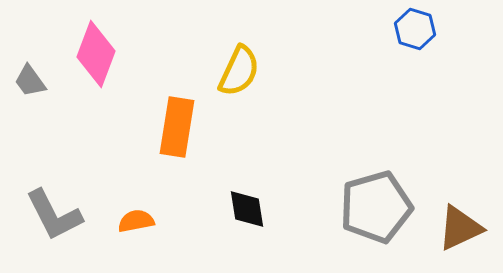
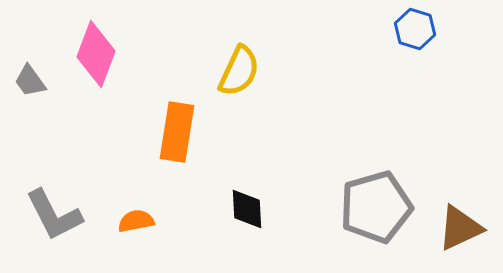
orange rectangle: moved 5 px down
black diamond: rotated 6 degrees clockwise
